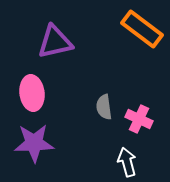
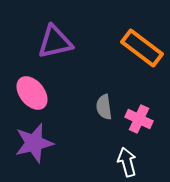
orange rectangle: moved 19 px down
pink ellipse: rotated 32 degrees counterclockwise
purple star: rotated 12 degrees counterclockwise
